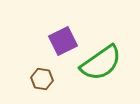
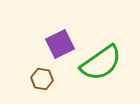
purple square: moved 3 px left, 3 px down
